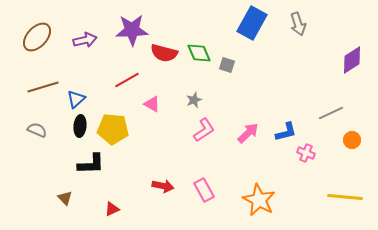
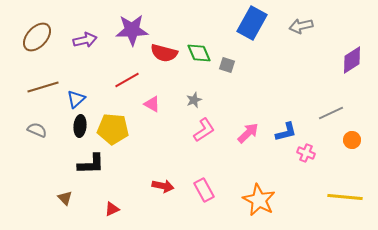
gray arrow: moved 3 px right, 2 px down; rotated 95 degrees clockwise
